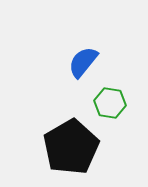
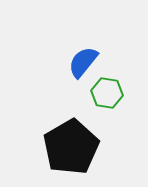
green hexagon: moved 3 px left, 10 px up
